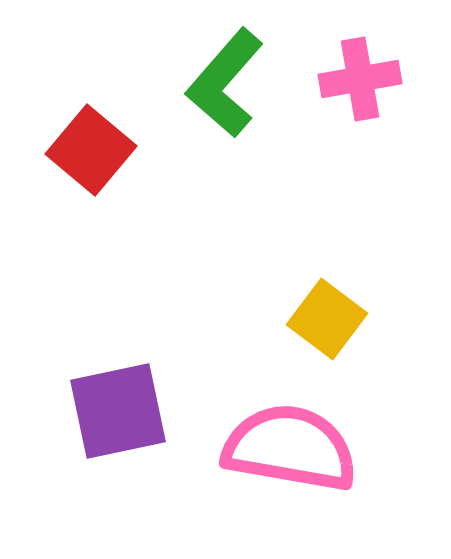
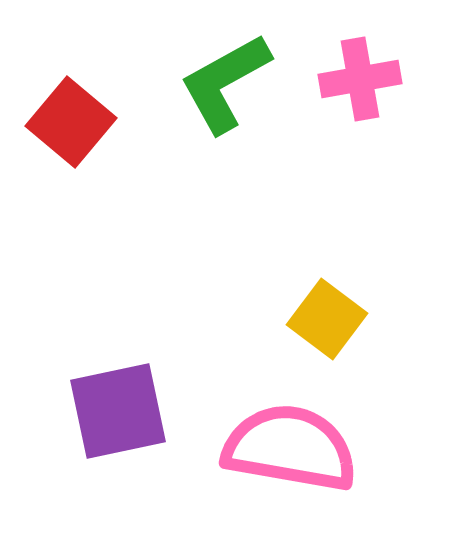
green L-shape: rotated 20 degrees clockwise
red square: moved 20 px left, 28 px up
